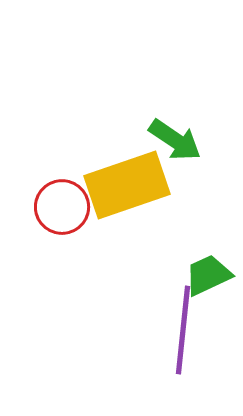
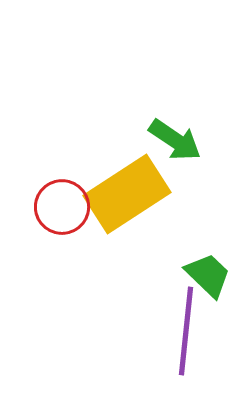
yellow rectangle: moved 9 px down; rotated 14 degrees counterclockwise
green trapezoid: rotated 69 degrees clockwise
purple line: moved 3 px right, 1 px down
